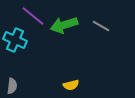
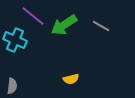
green arrow: rotated 16 degrees counterclockwise
yellow semicircle: moved 6 px up
